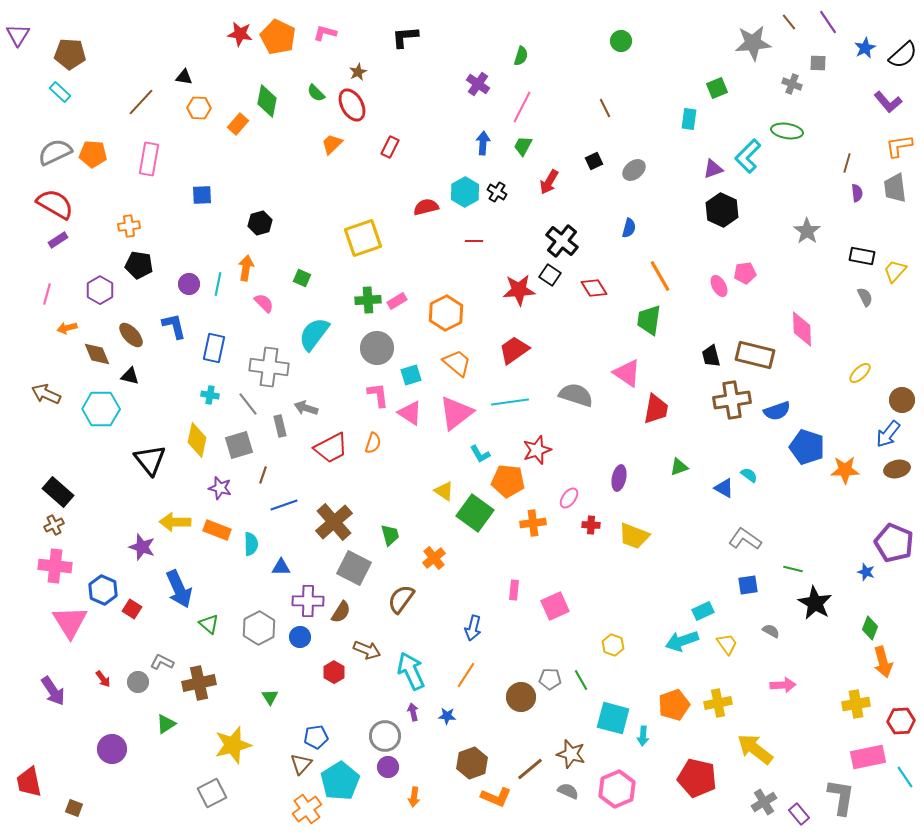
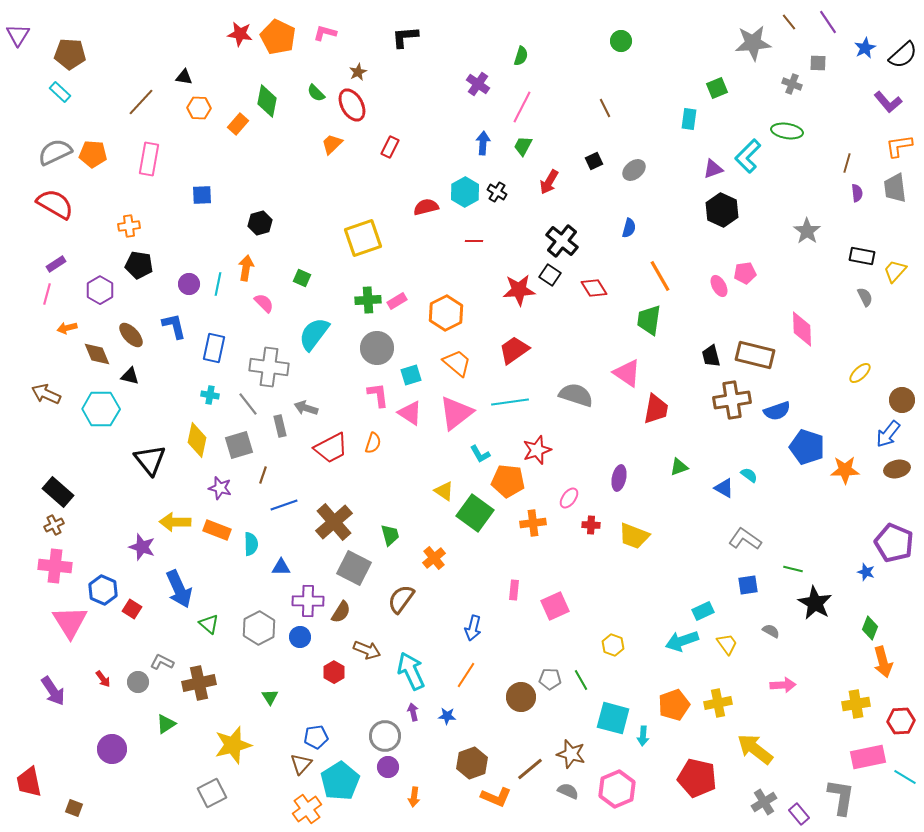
purple rectangle at (58, 240): moved 2 px left, 24 px down
cyan line at (905, 777): rotated 25 degrees counterclockwise
